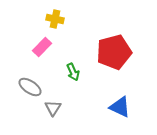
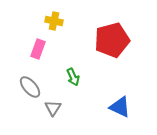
yellow cross: moved 1 px left, 2 px down
pink rectangle: moved 4 px left, 2 px down; rotated 24 degrees counterclockwise
red pentagon: moved 2 px left, 12 px up
green arrow: moved 5 px down
gray ellipse: rotated 15 degrees clockwise
